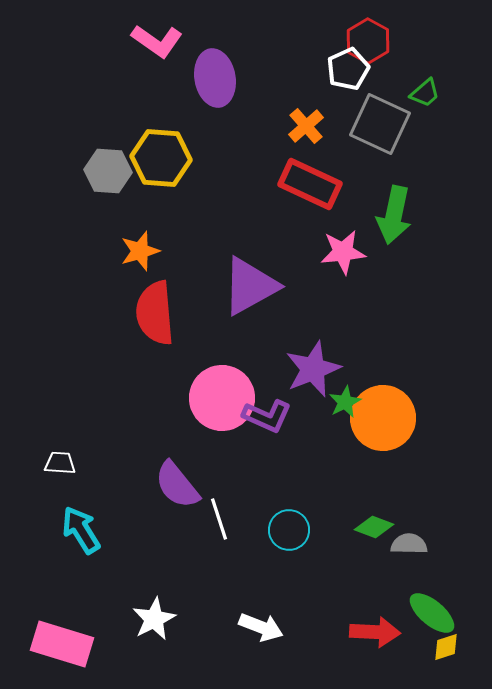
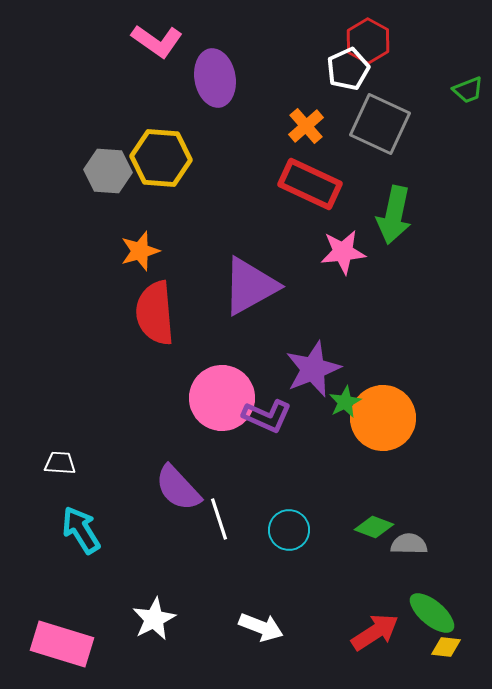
green trapezoid: moved 43 px right, 3 px up; rotated 20 degrees clockwise
purple semicircle: moved 1 px right, 3 px down; rotated 4 degrees counterclockwise
red arrow: rotated 36 degrees counterclockwise
yellow diamond: rotated 24 degrees clockwise
